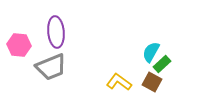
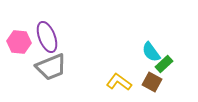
purple ellipse: moved 9 px left, 5 px down; rotated 16 degrees counterclockwise
pink hexagon: moved 3 px up
cyan semicircle: rotated 65 degrees counterclockwise
green rectangle: moved 2 px right
